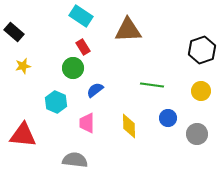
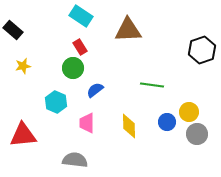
black rectangle: moved 1 px left, 2 px up
red rectangle: moved 3 px left
yellow circle: moved 12 px left, 21 px down
blue circle: moved 1 px left, 4 px down
red triangle: rotated 12 degrees counterclockwise
